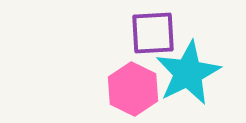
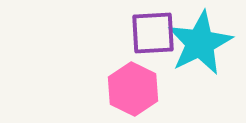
cyan star: moved 12 px right, 30 px up
